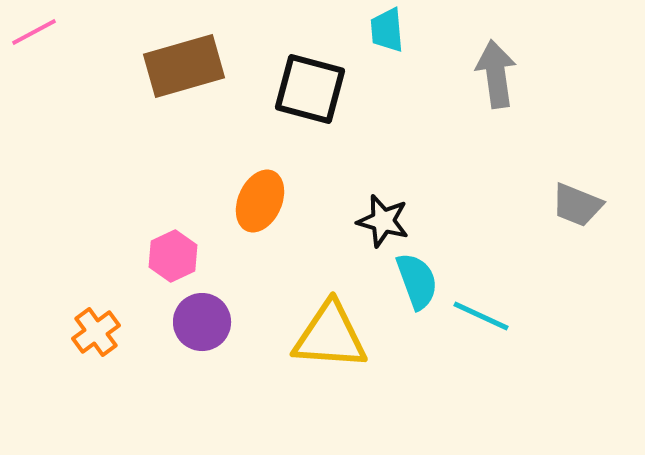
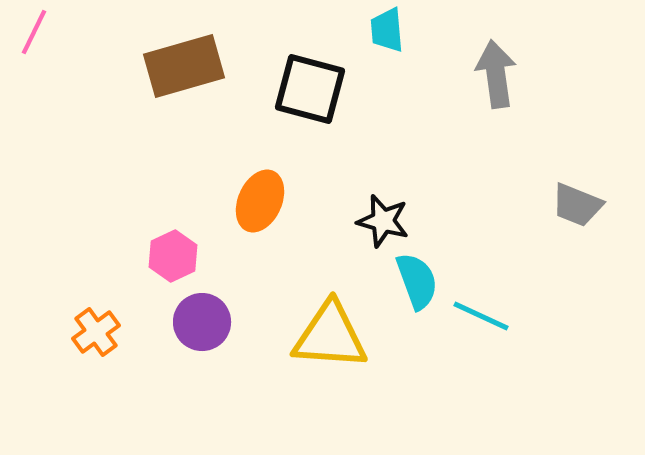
pink line: rotated 36 degrees counterclockwise
